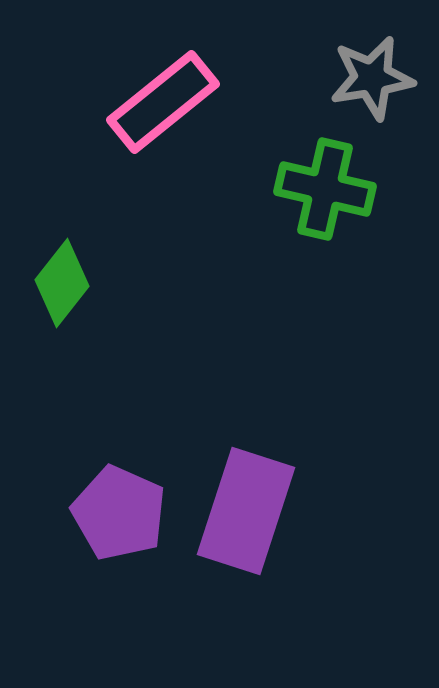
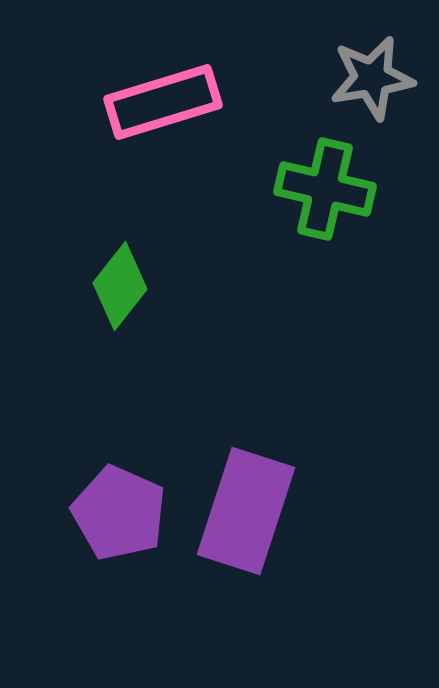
pink rectangle: rotated 22 degrees clockwise
green diamond: moved 58 px right, 3 px down
